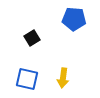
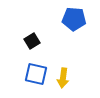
black square: moved 3 px down
blue square: moved 9 px right, 5 px up
